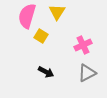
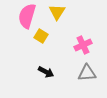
gray triangle: rotated 24 degrees clockwise
